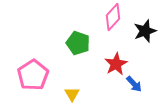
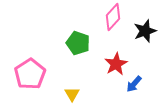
pink pentagon: moved 3 px left, 1 px up
blue arrow: rotated 84 degrees clockwise
